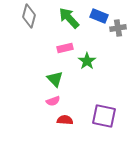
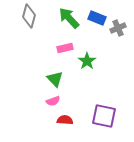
blue rectangle: moved 2 px left, 2 px down
gray cross: rotated 14 degrees counterclockwise
